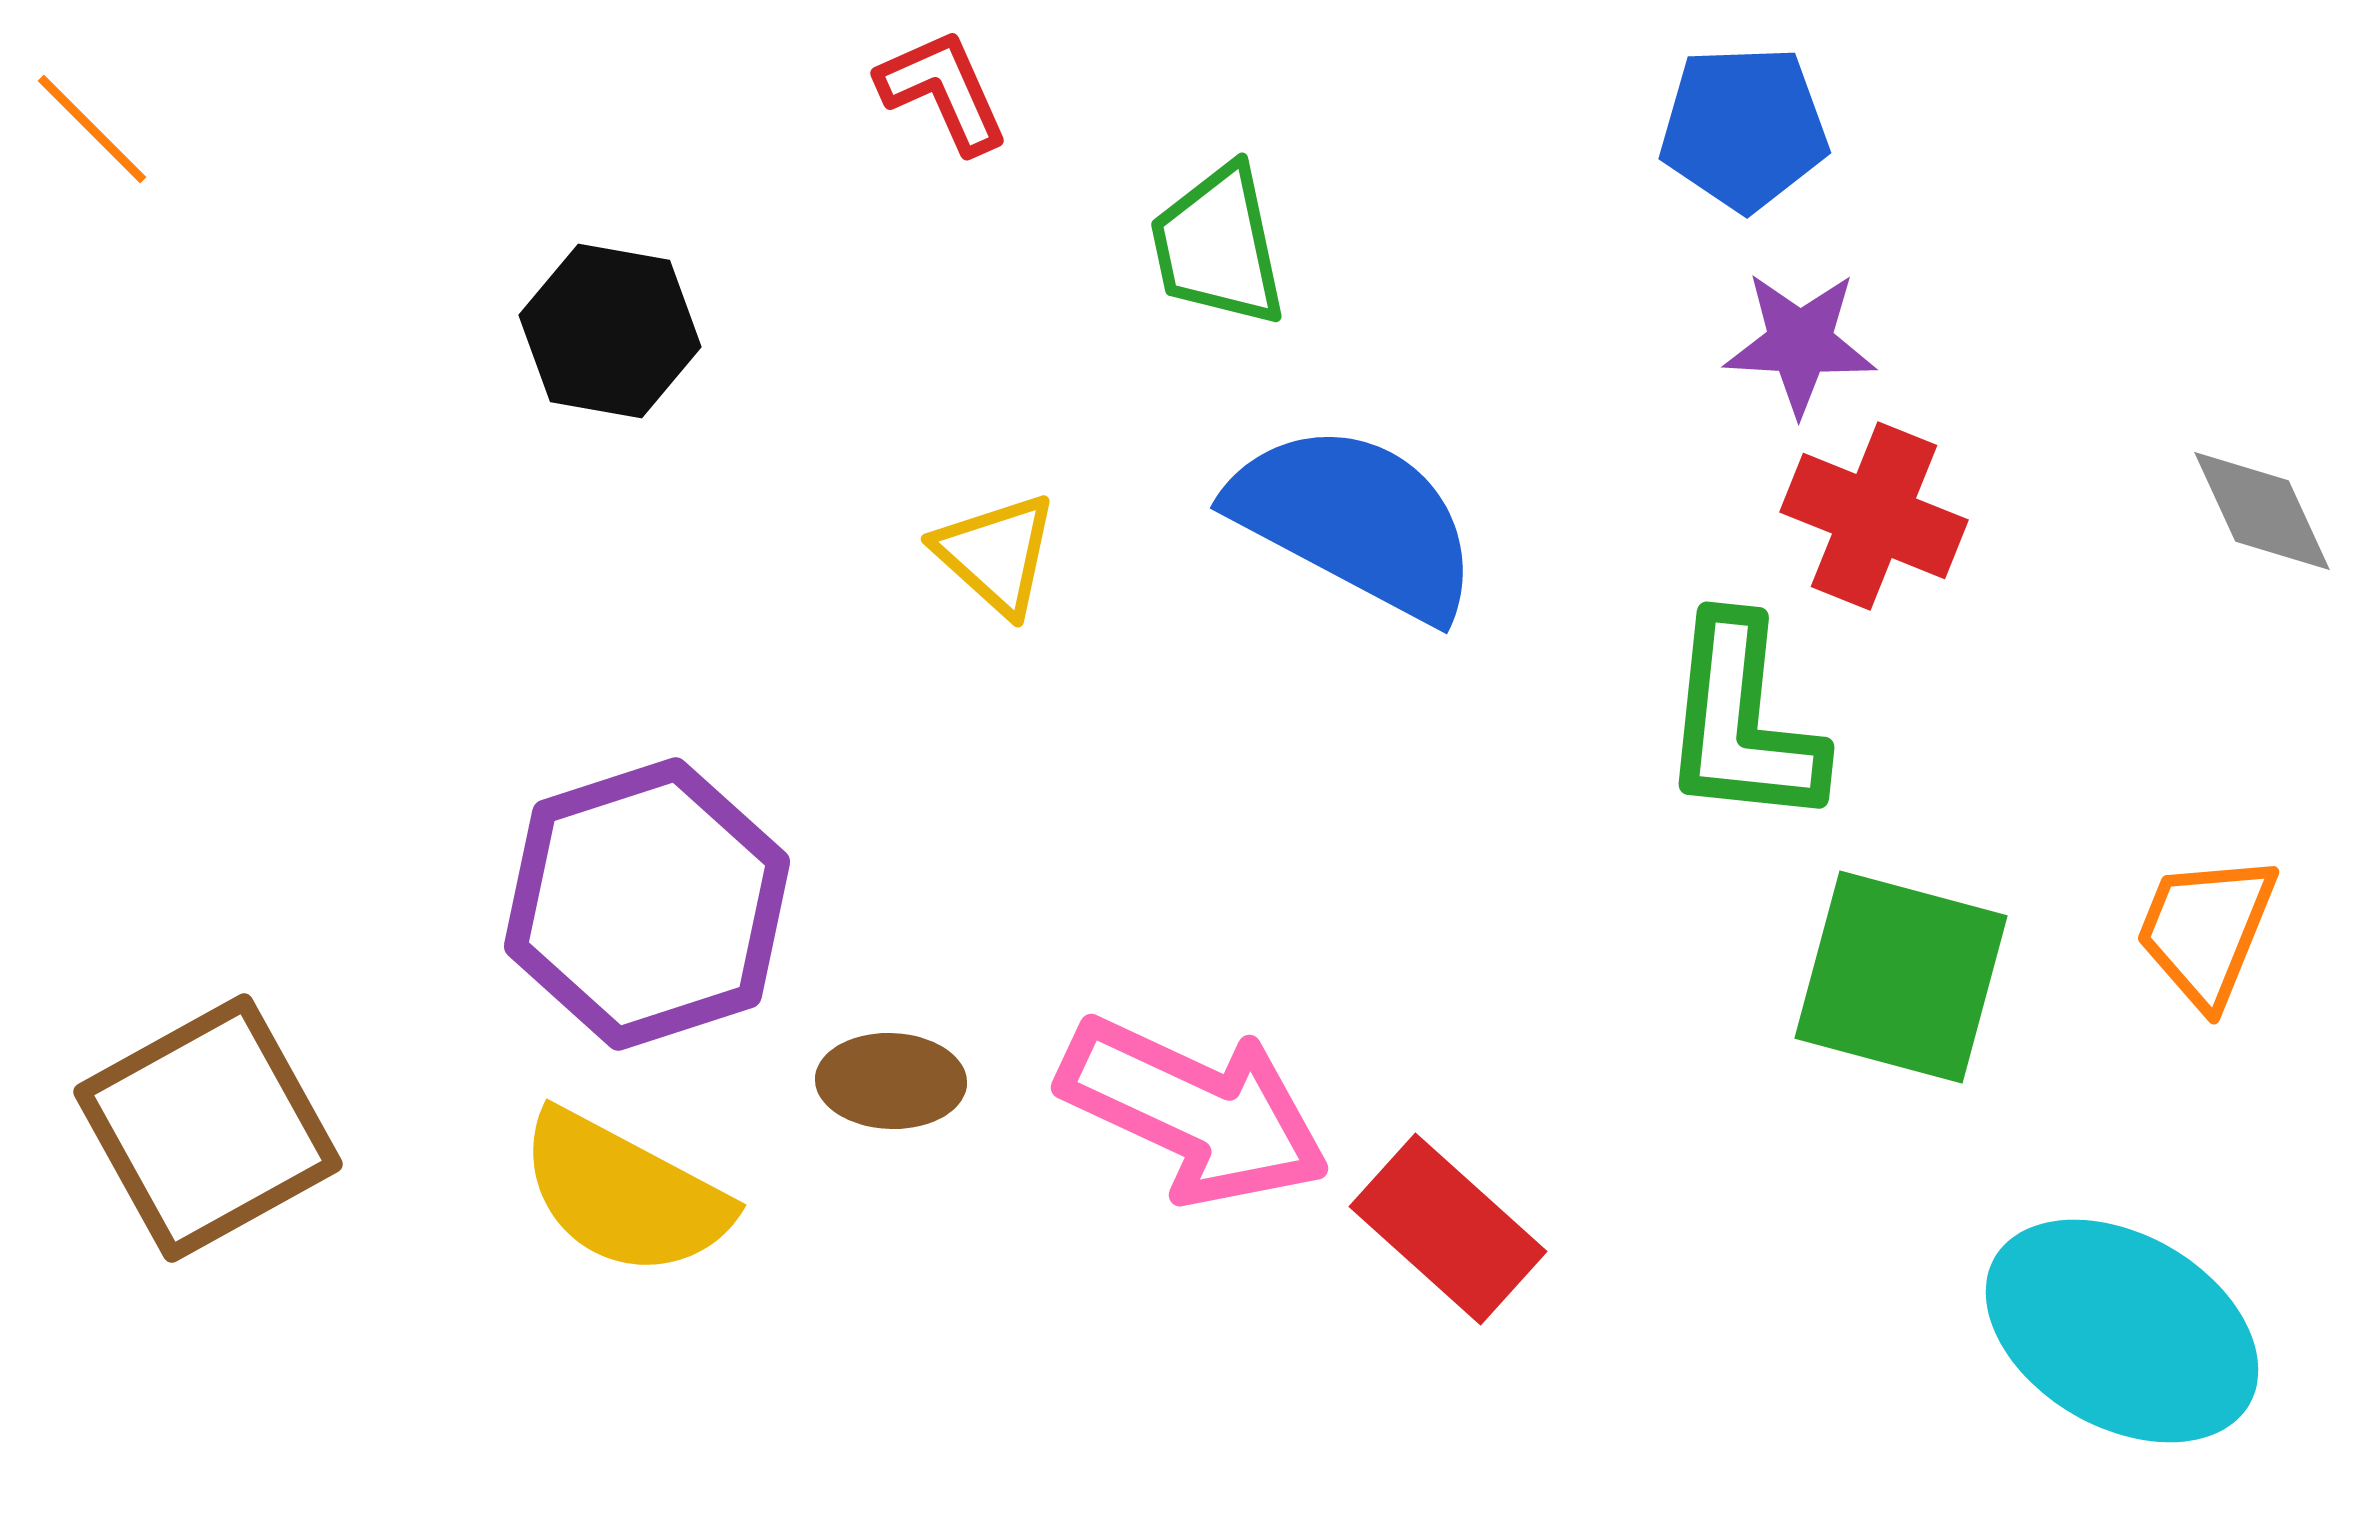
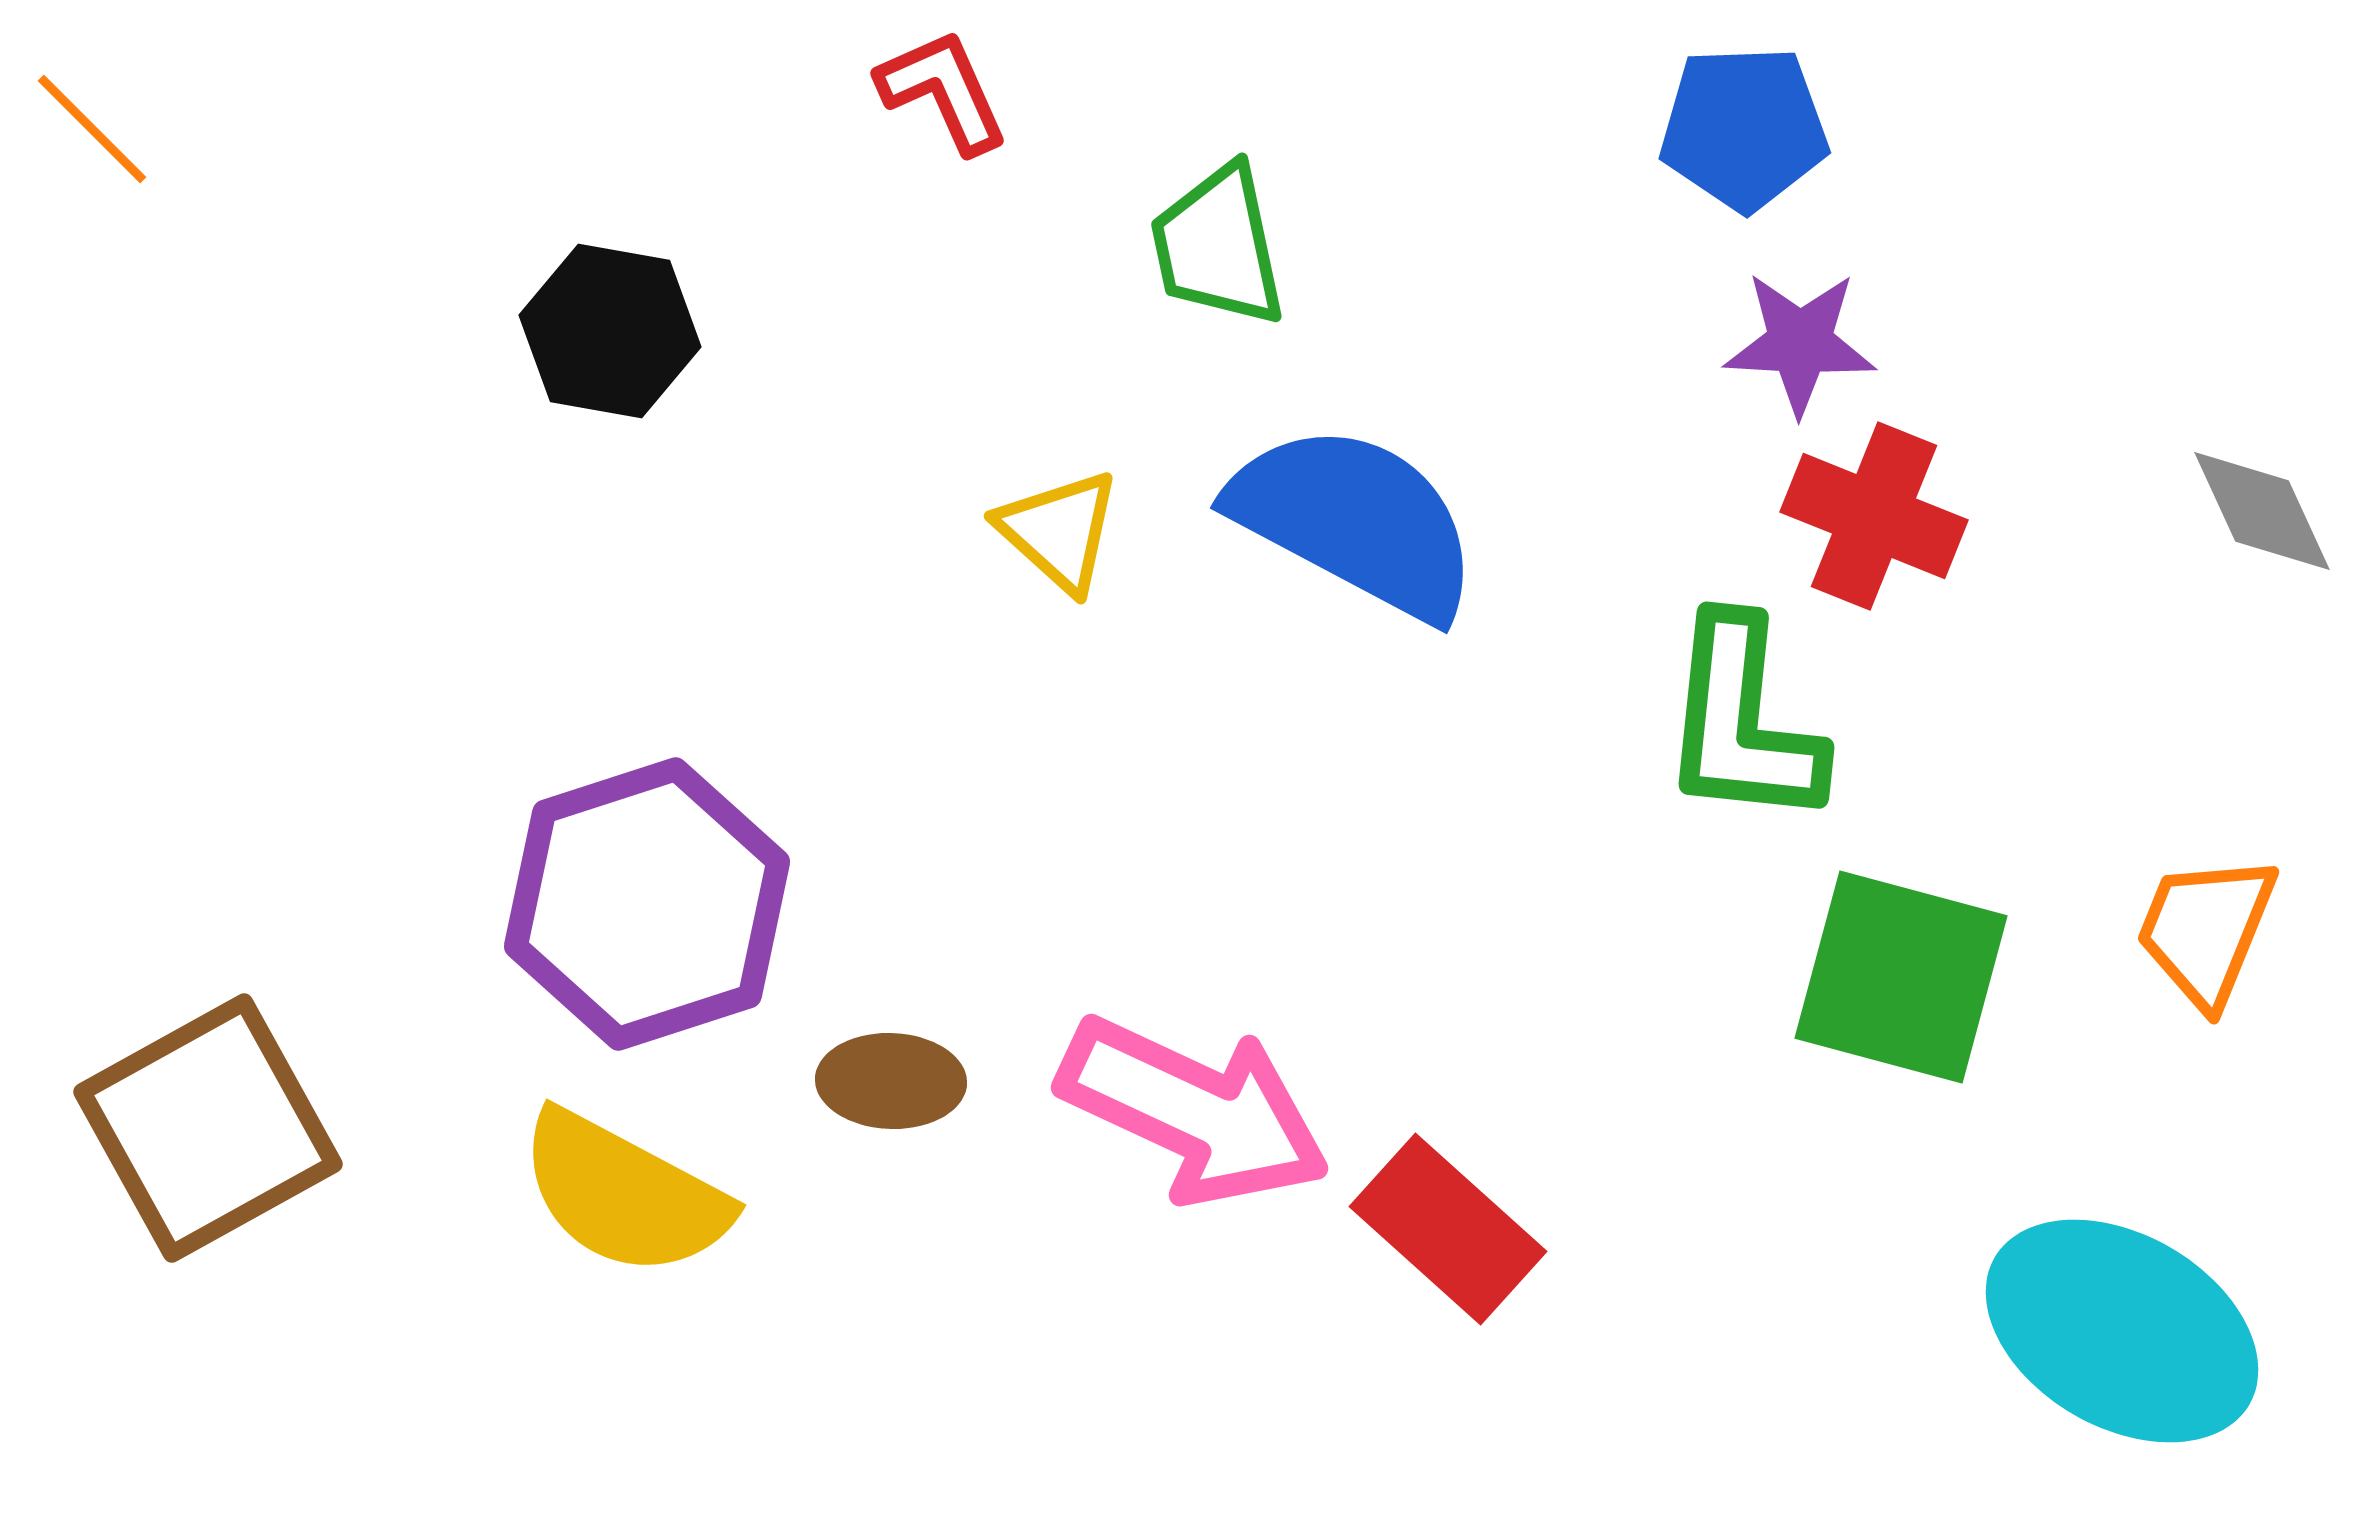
yellow triangle: moved 63 px right, 23 px up
